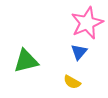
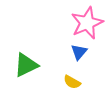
green triangle: moved 4 px down; rotated 12 degrees counterclockwise
